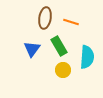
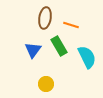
orange line: moved 3 px down
blue triangle: moved 1 px right, 1 px down
cyan semicircle: rotated 30 degrees counterclockwise
yellow circle: moved 17 px left, 14 px down
